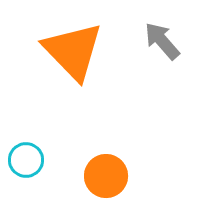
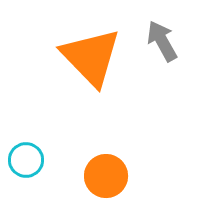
gray arrow: rotated 12 degrees clockwise
orange triangle: moved 18 px right, 6 px down
